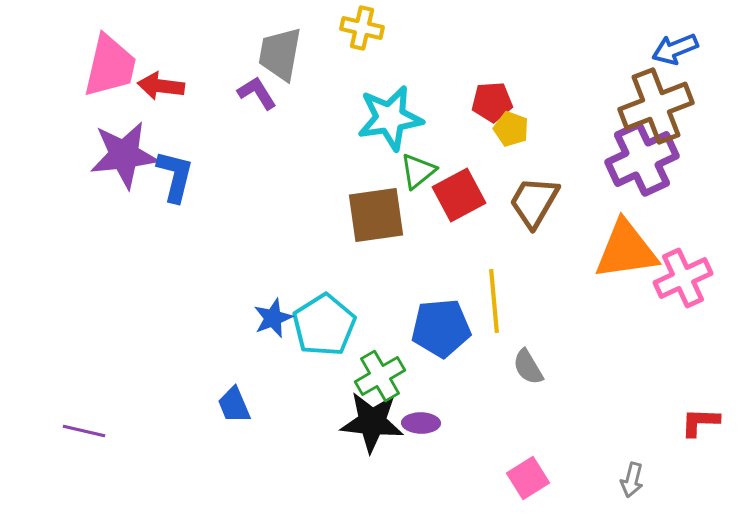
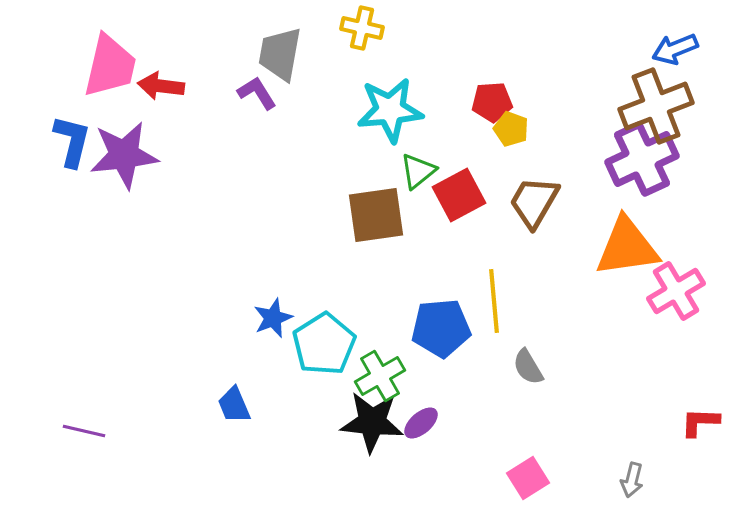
cyan star: moved 8 px up; rotated 4 degrees clockwise
blue L-shape: moved 103 px left, 35 px up
orange triangle: moved 1 px right, 3 px up
pink cross: moved 7 px left, 13 px down; rotated 6 degrees counterclockwise
cyan pentagon: moved 19 px down
purple ellipse: rotated 42 degrees counterclockwise
